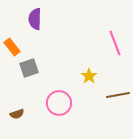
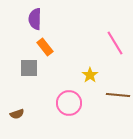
pink line: rotated 10 degrees counterclockwise
orange rectangle: moved 33 px right
gray square: rotated 18 degrees clockwise
yellow star: moved 1 px right, 1 px up
brown line: rotated 15 degrees clockwise
pink circle: moved 10 px right
